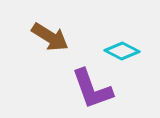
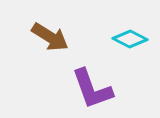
cyan diamond: moved 8 px right, 12 px up
